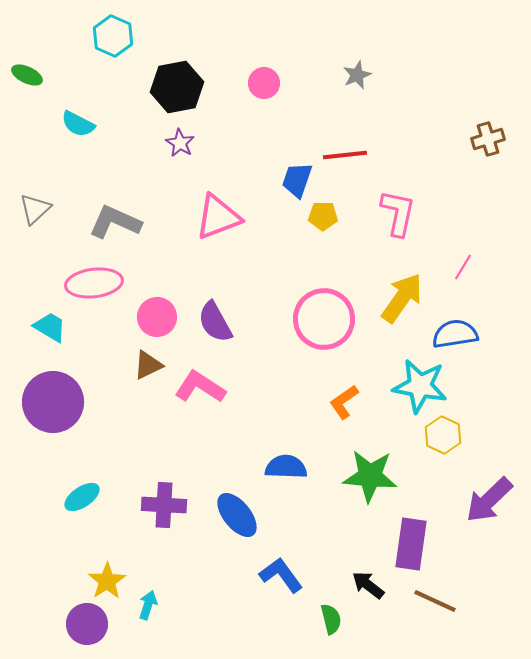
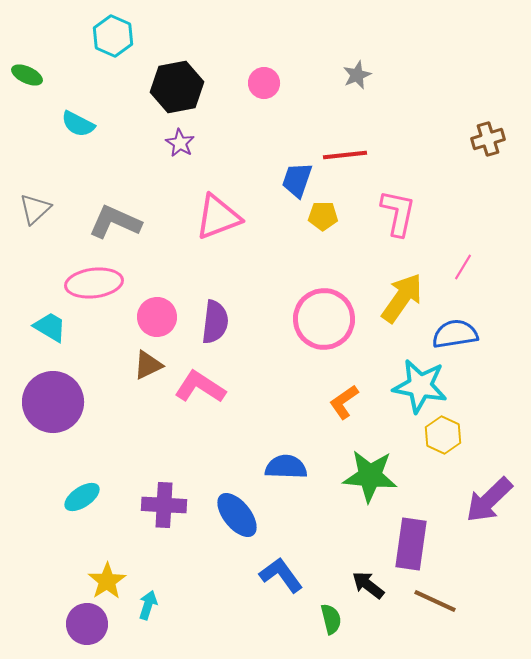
purple semicircle at (215, 322): rotated 144 degrees counterclockwise
